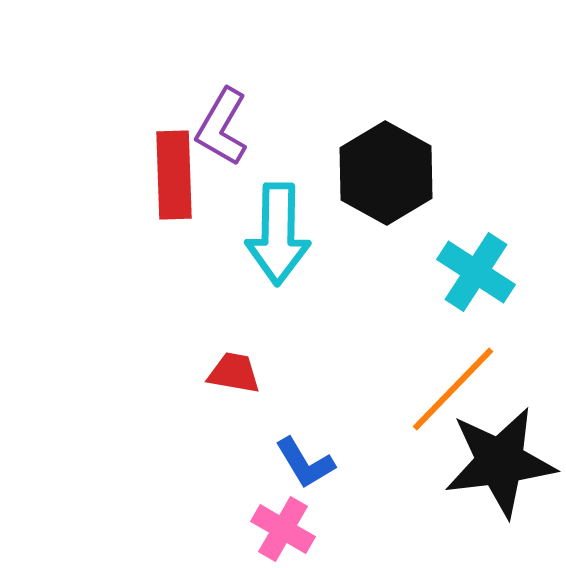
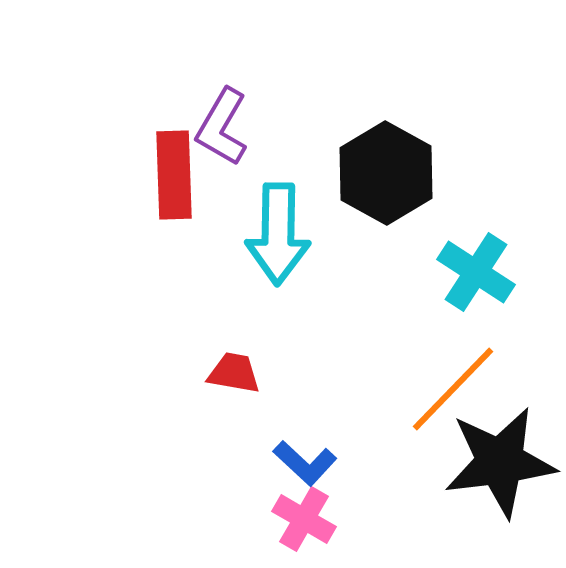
blue L-shape: rotated 16 degrees counterclockwise
pink cross: moved 21 px right, 10 px up
